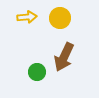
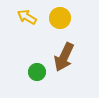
yellow arrow: rotated 144 degrees counterclockwise
